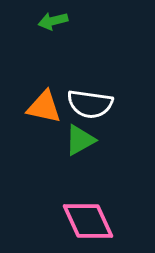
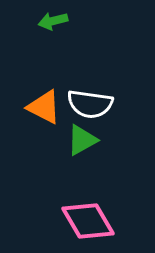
orange triangle: rotated 15 degrees clockwise
green triangle: moved 2 px right
pink diamond: rotated 6 degrees counterclockwise
